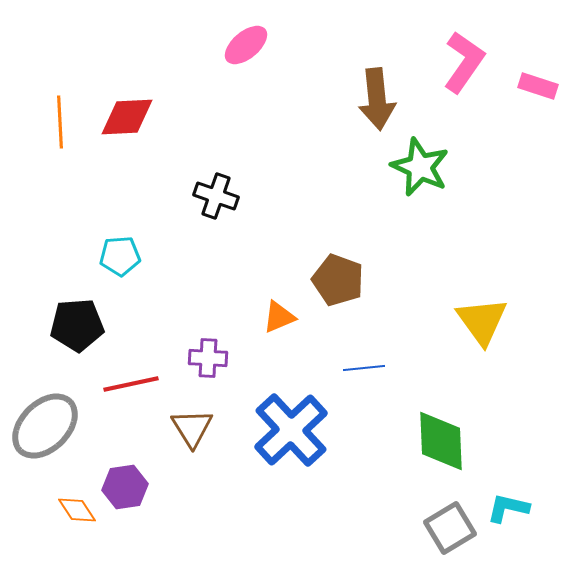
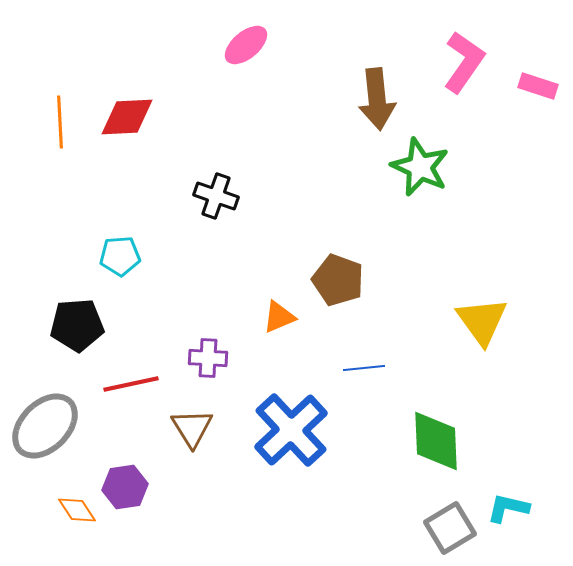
green diamond: moved 5 px left
